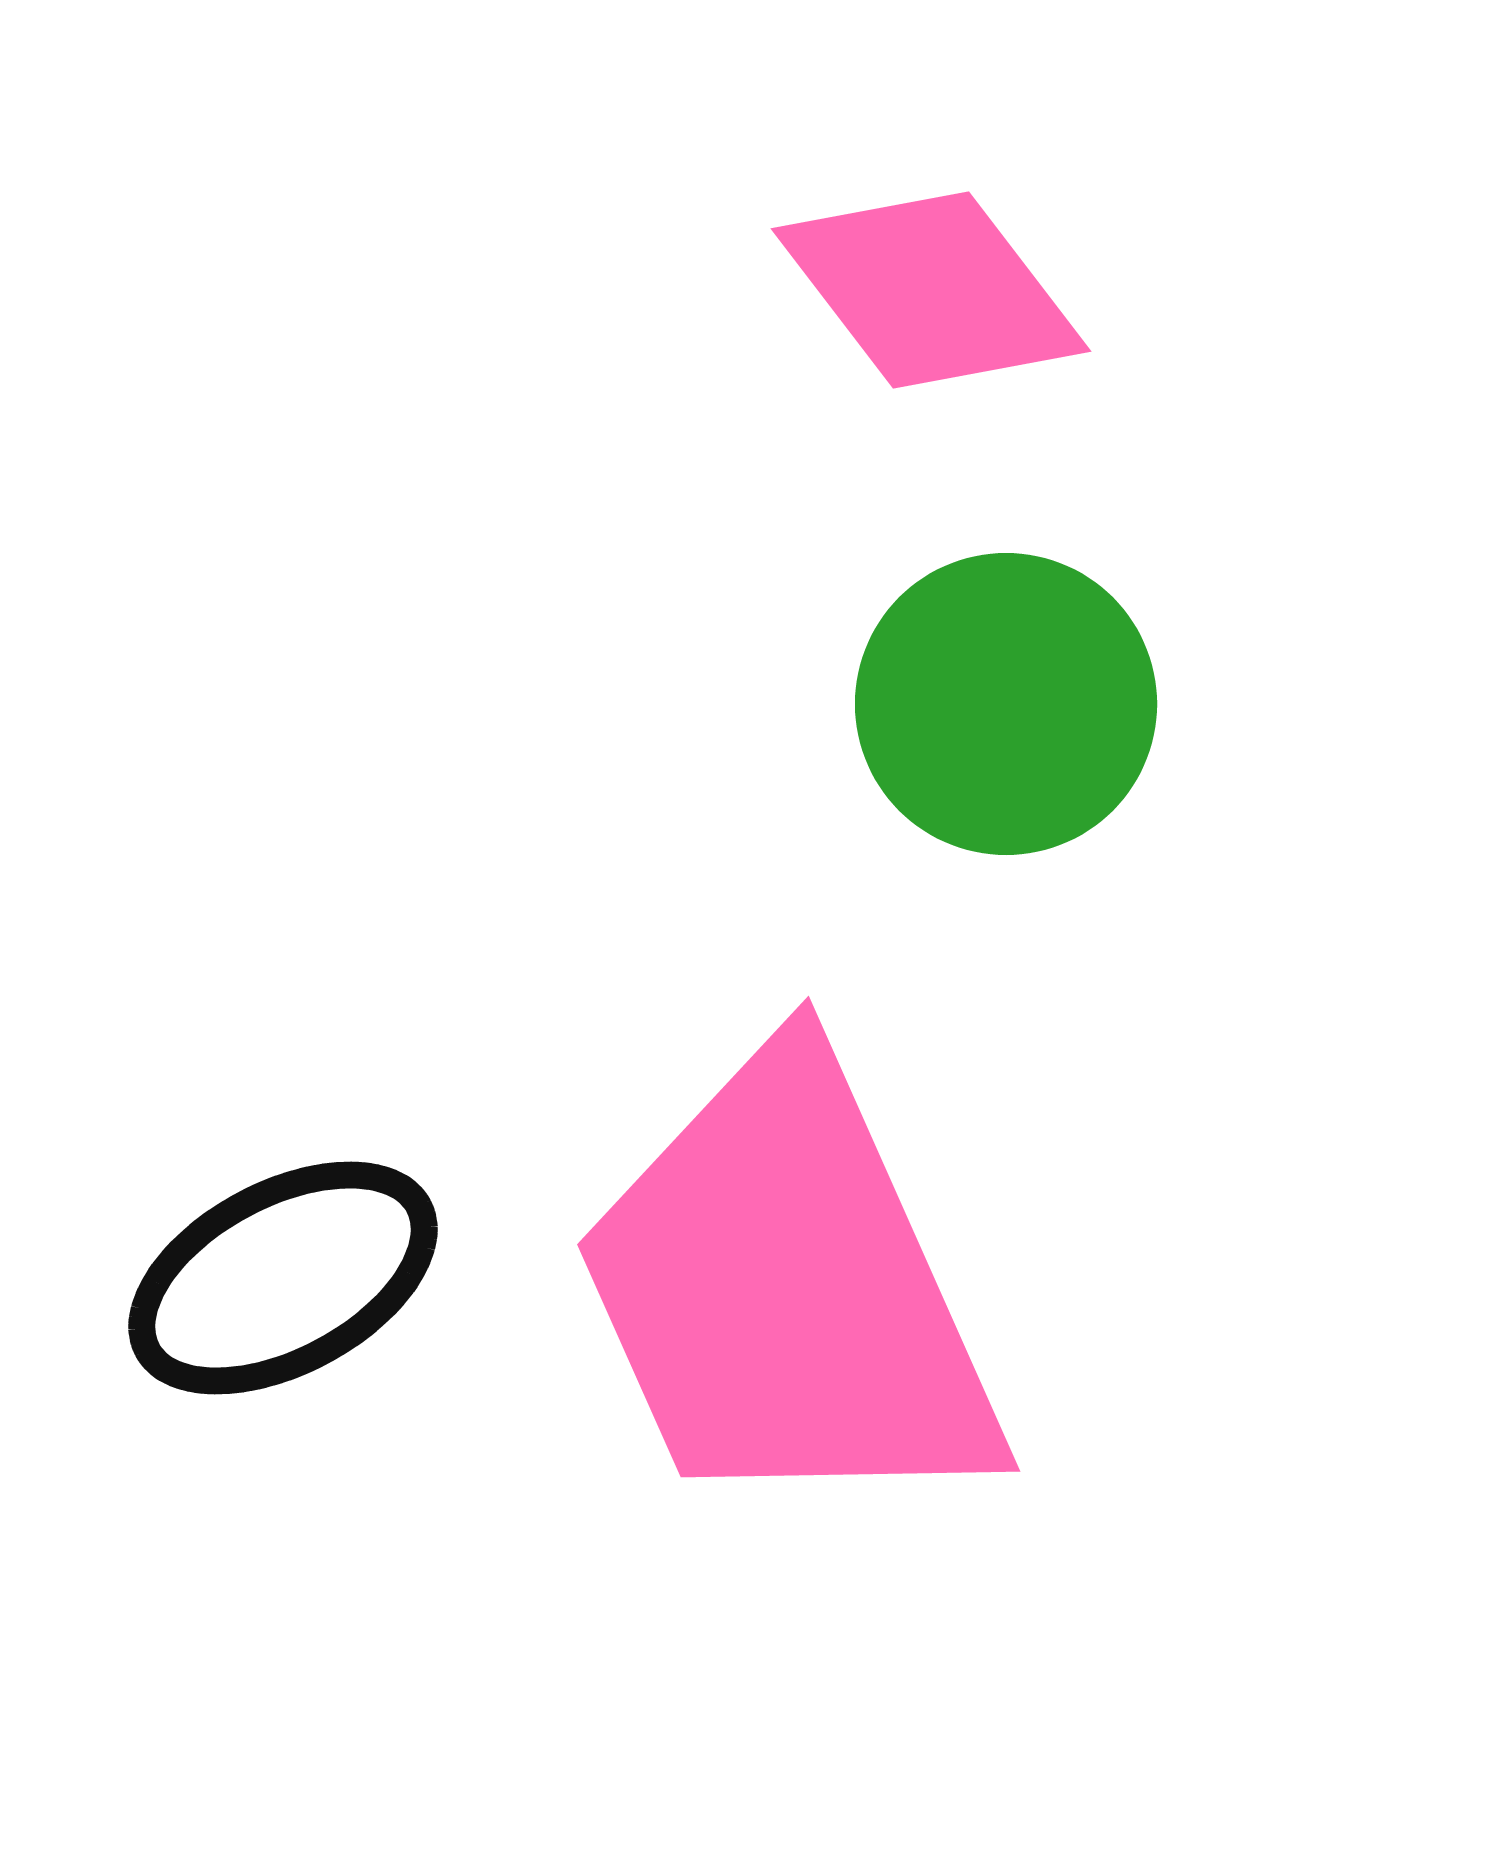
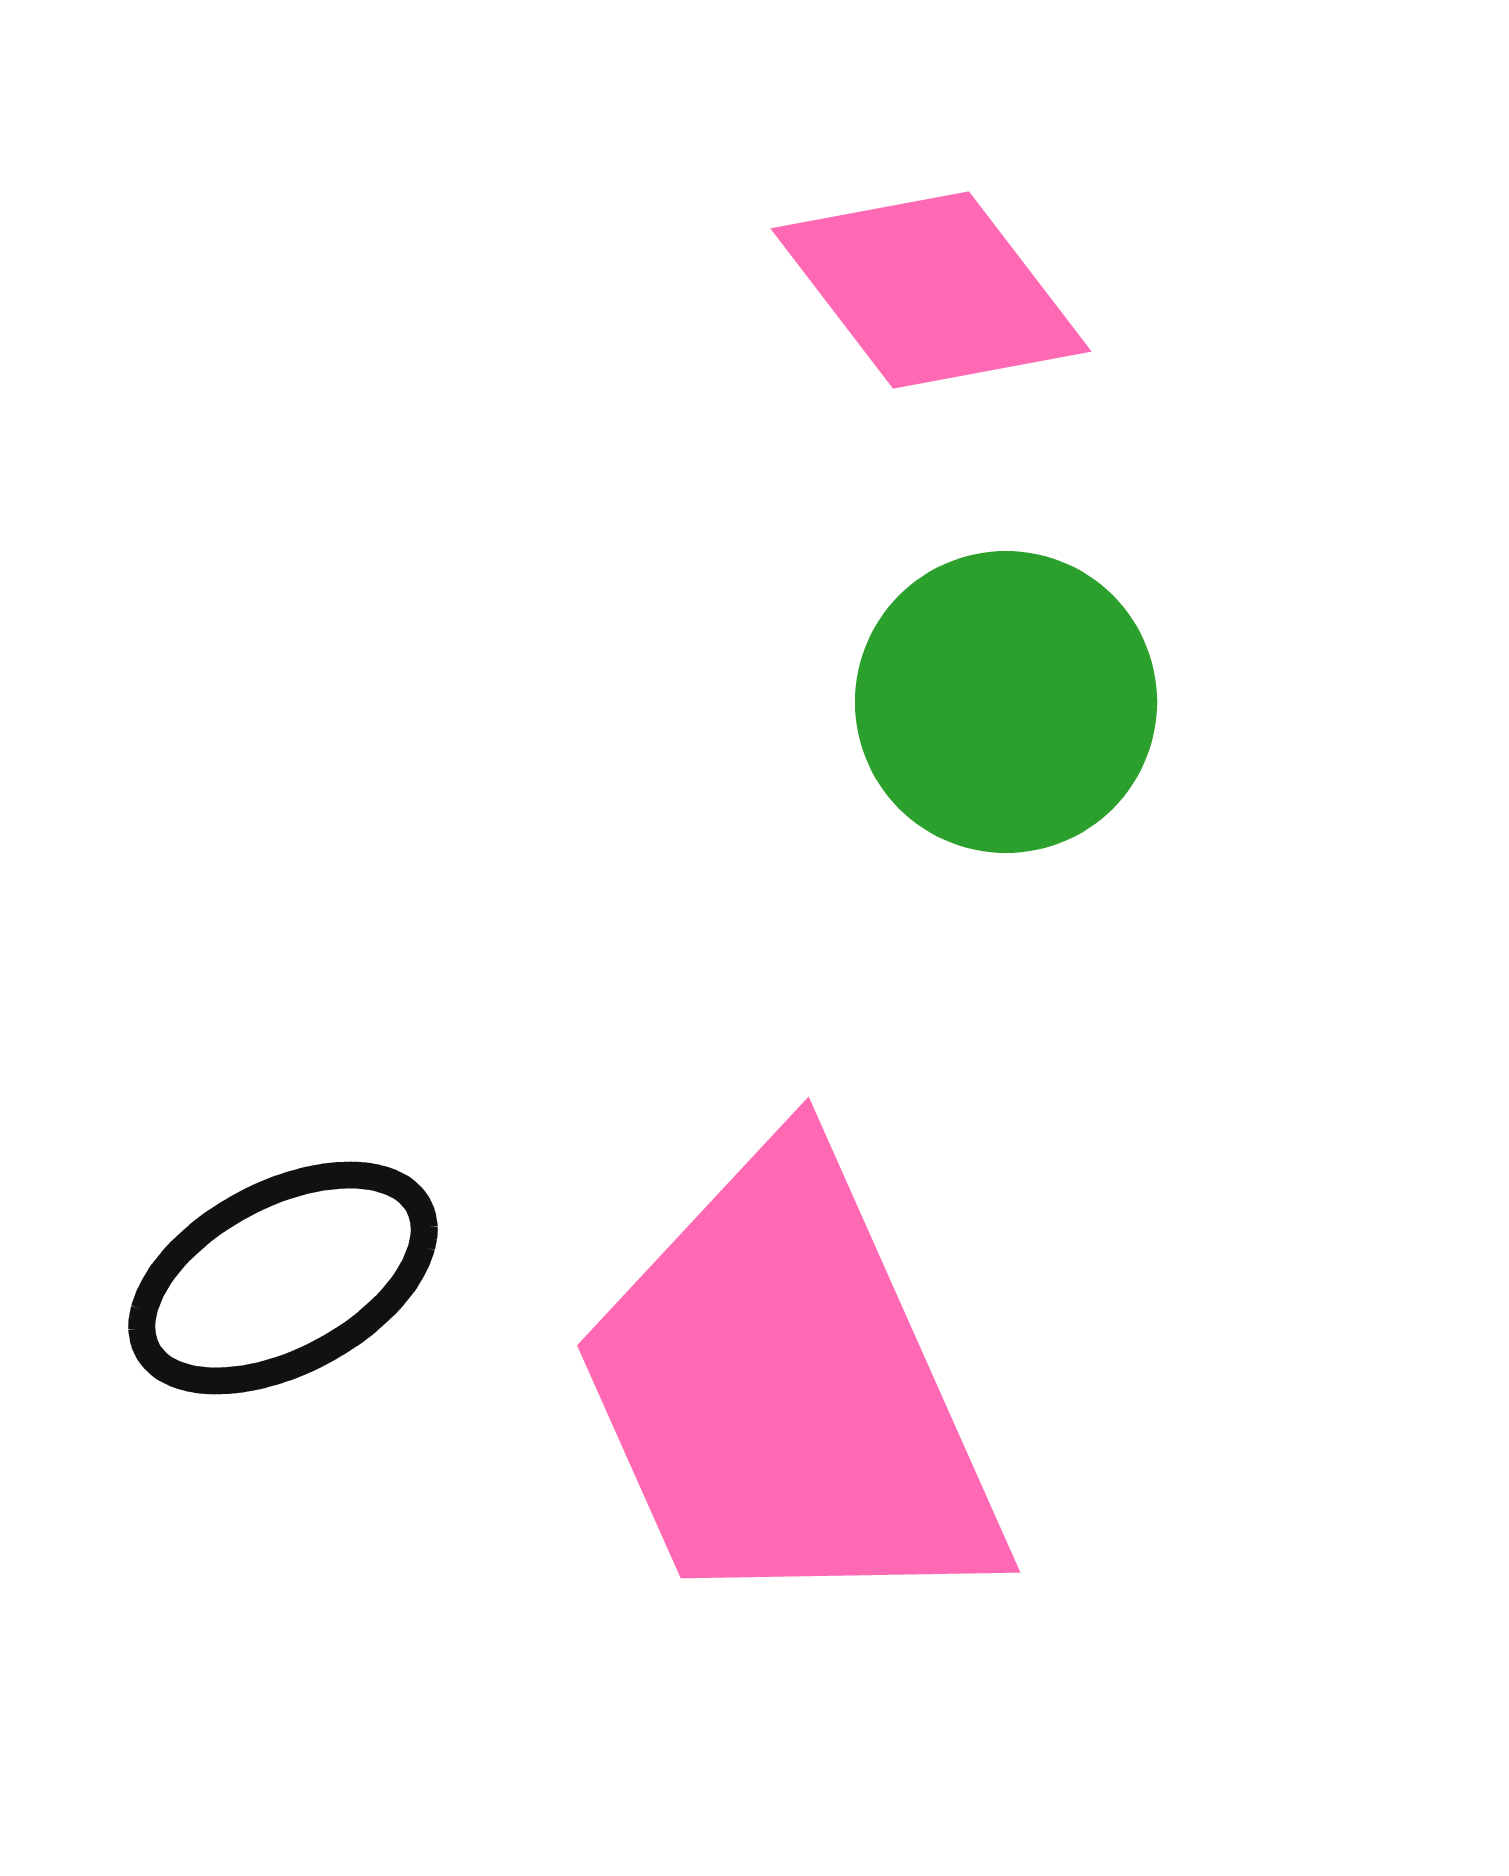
green circle: moved 2 px up
pink trapezoid: moved 101 px down
